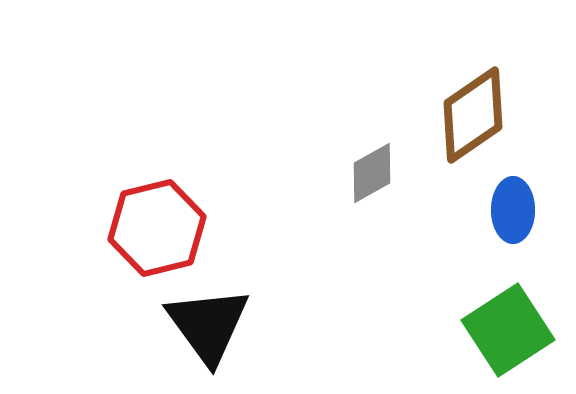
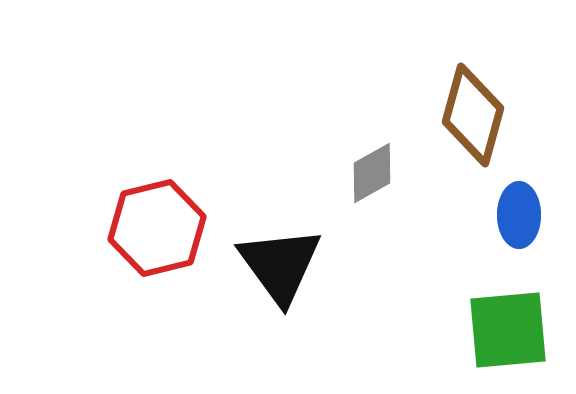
brown diamond: rotated 40 degrees counterclockwise
blue ellipse: moved 6 px right, 5 px down
black triangle: moved 72 px right, 60 px up
green square: rotated 28 degrees clockwise
